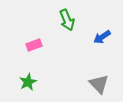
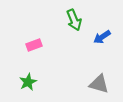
green arrow: moved 7 px right
gray triangle: rotated 30 degrees counterclockwise
